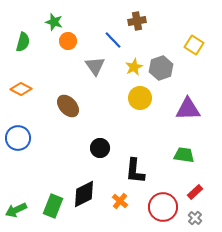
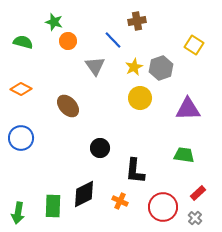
green semicircle: rotated 90 degrees counterclockwise
blue circle: moved 3 px right
red rectangle: moved 3 px right, 1 px down
orange cross: rotated 14 degrees counterclockwise
green rectangle: rotated 20 degrees counterclockwise
green arrow: moved 2 px right, 3 px down; rotated 55 degrees counterclockwise
